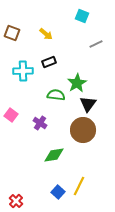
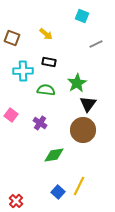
brown square: moved 5 px down
black rectangle: rotated 32 degrees clockwise
green semicircle: moved 10 px left, 5 px up
